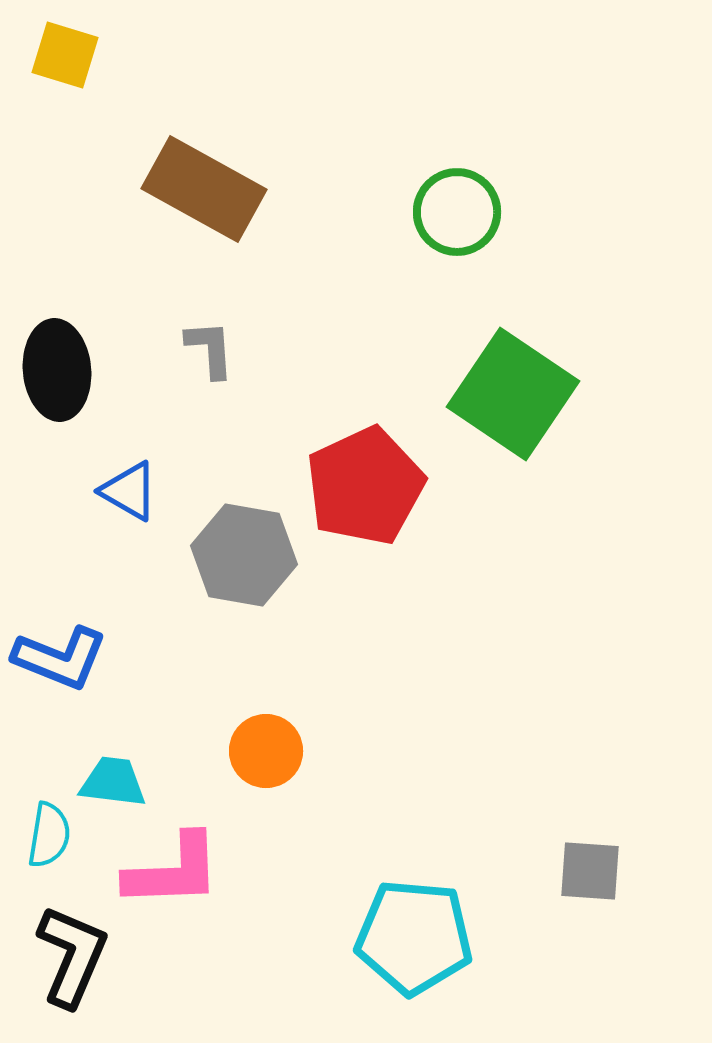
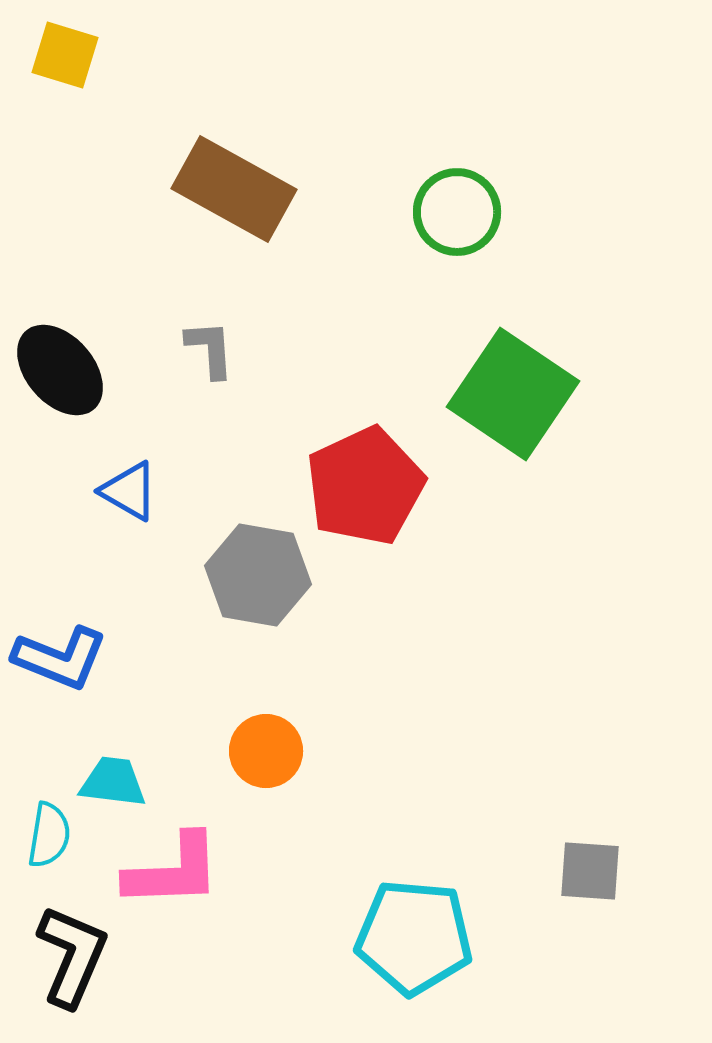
brown rectangle: moved 30 px right
black ellipse: moved 3 px right; rotated 36 degrees counterclockwise
gray hexagon: moved 14 px right, 20 px down
